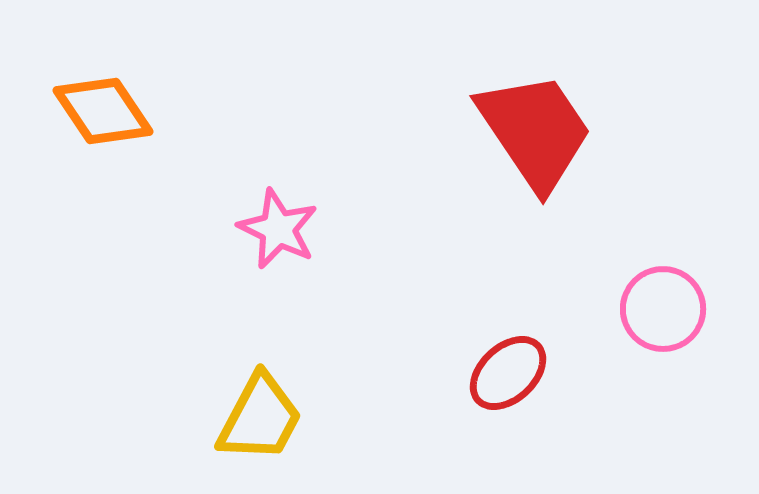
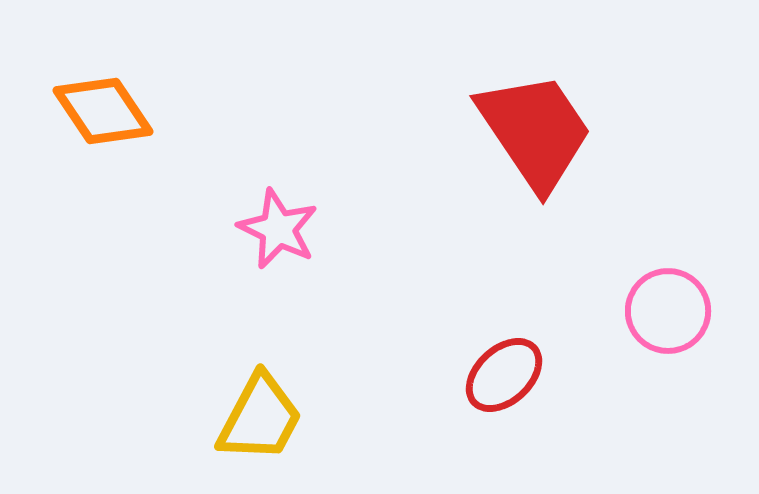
pink circle: moved 5 px right, 2 px down
red ellipse: moved 4 px left, 2 px down
